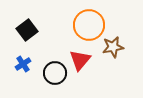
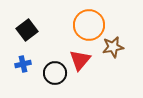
blue cross: rotated 21 degrees clockwise
